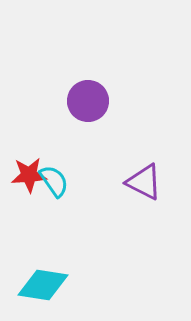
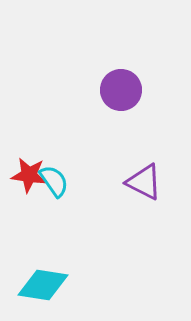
purple circle: moved 33 px right, 11 px up
red star: rotated 12 degrees clockwise
